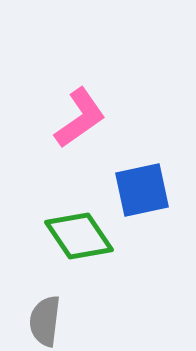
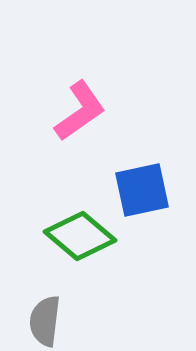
pink L-shape: moved 7 px up
green diamond: moved 1 px right; rotated 16 degrees counterclockwise
